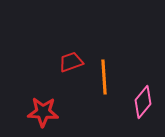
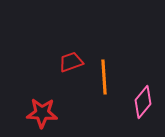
red star: moved 1 px left, 1 px down
